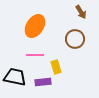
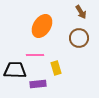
orange ellipse: moved 7 px right
brown circle: moved 4 px right, 1 px up
yellow rectangle: moved 1 px down
black trapezoid: moved 7 px up; rotated 10 degrees counterclockwise
purple rectangle: moved 5 px left, 2 px down
